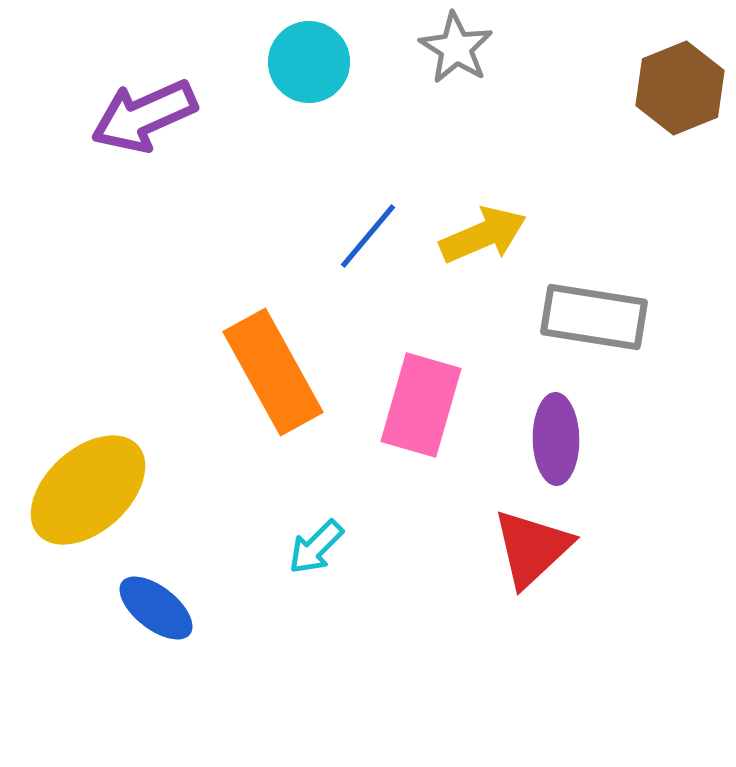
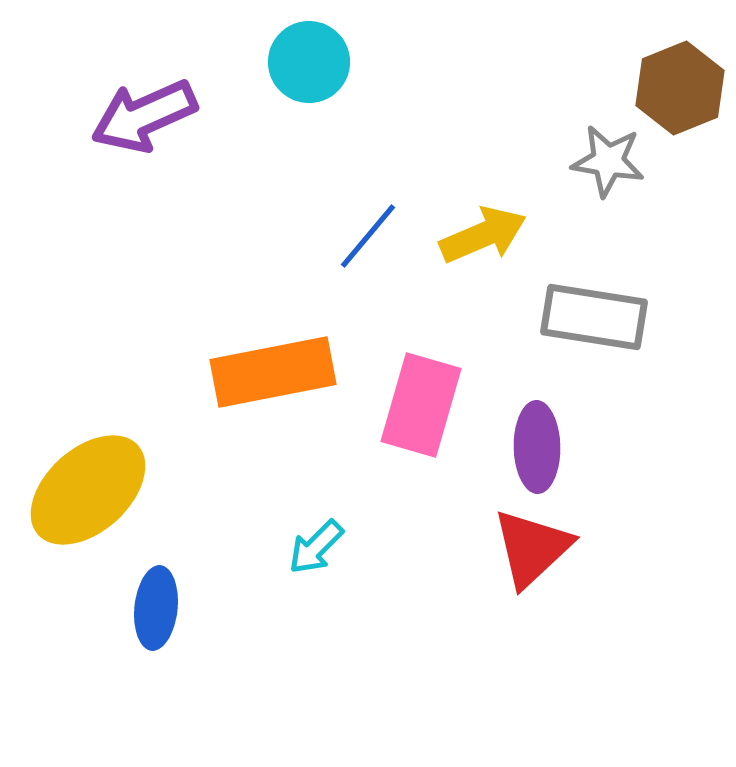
gray star: moved 152 px right, 113 px down; rotated 22 degrees counterclockwise
orange rectangle: rotated 72 degrees counterclockwise
purple ellipse: moved 19 px left, 8 px down
blue ellipse: rotated 58 degrees clockwise
